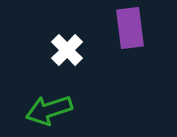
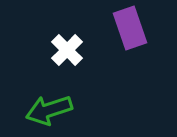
purple rectangle: rotated 12 degrees counterclockwise
